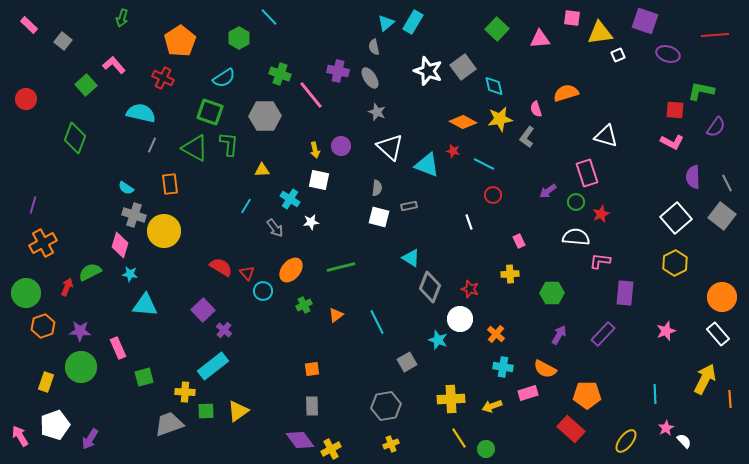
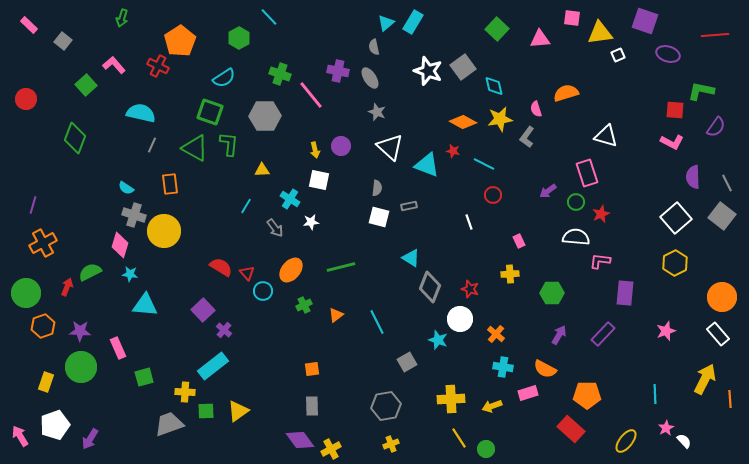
red cross at (163, 78): moved 5 px left, 12 px up
